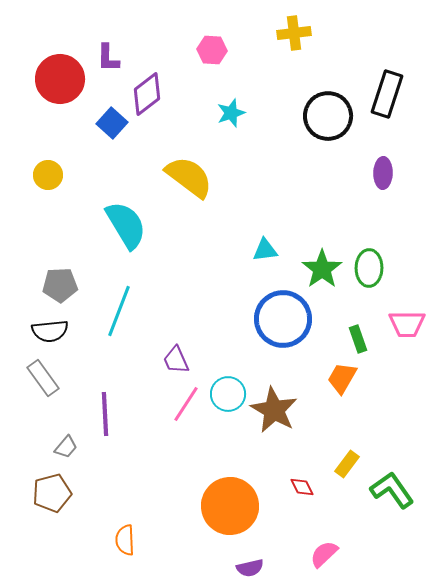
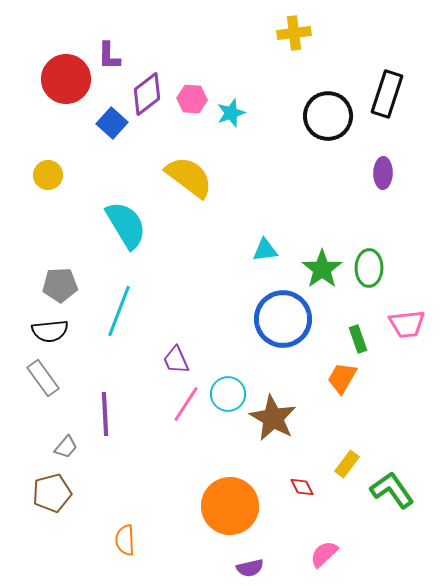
pink hexagon: moved 20 px left, 49 px down
purple L-shape: moved 1 px right, 2 px up
red circle: moved 6 px right
pink trapezoid: rotated 6 degrees counterclockwise
brown star: moved 1 px left, 8 px down
